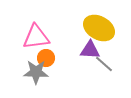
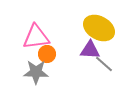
orange circle: moved 1 px right, 4 px up
